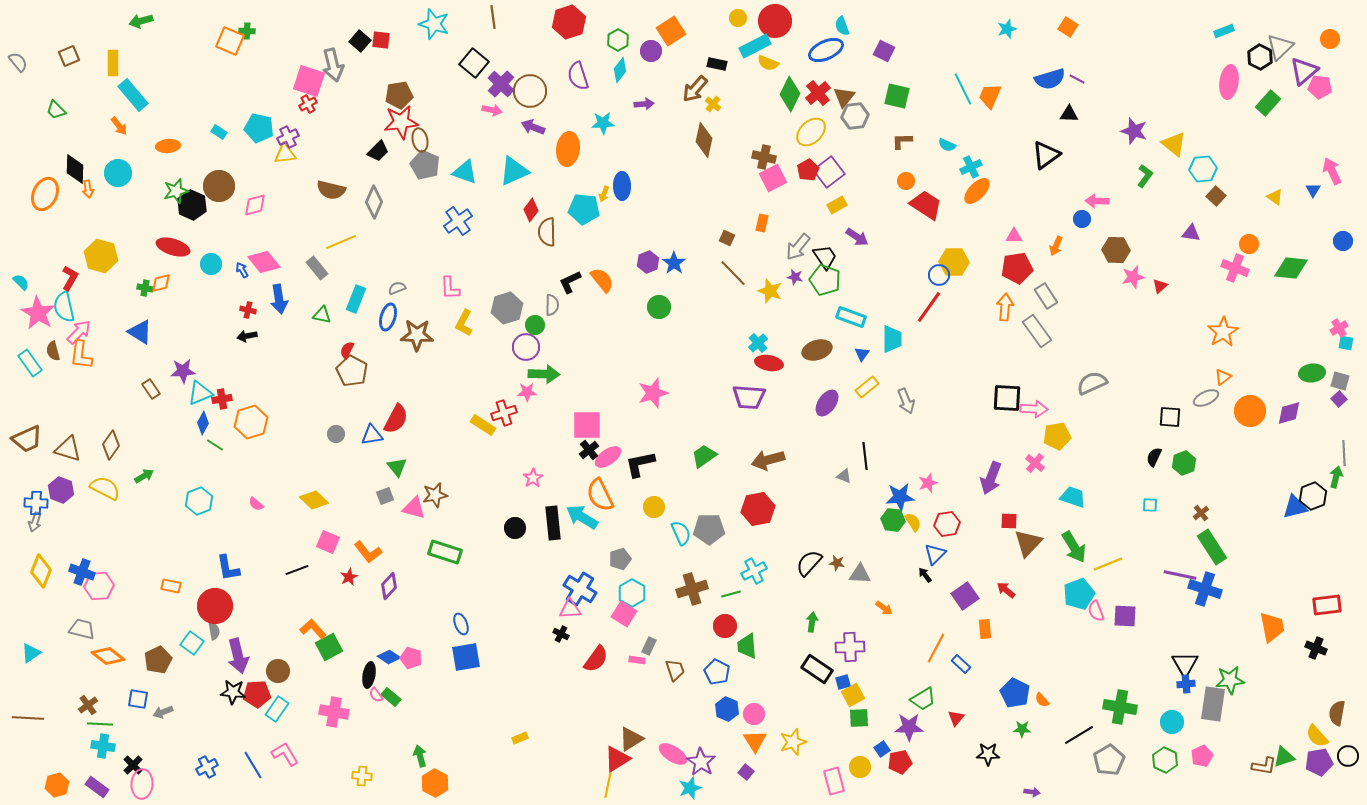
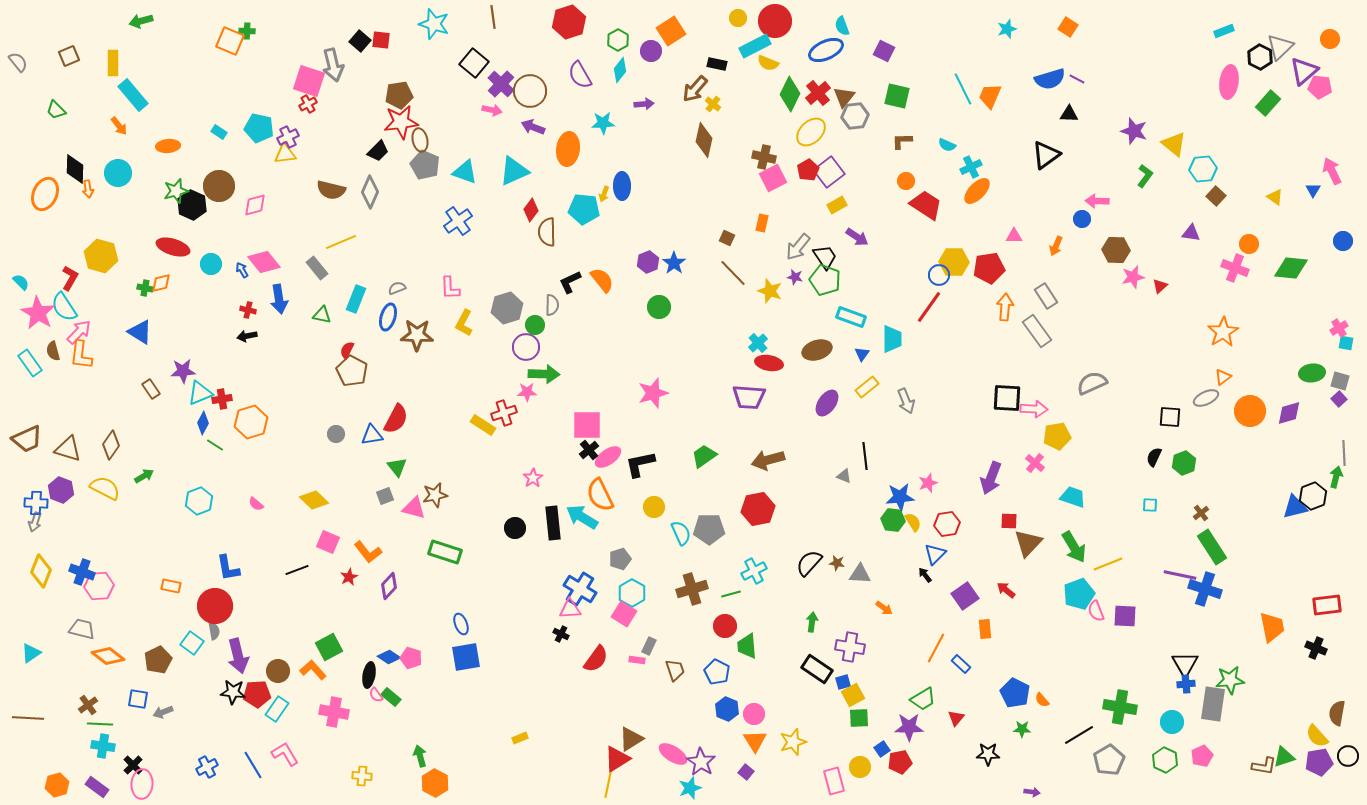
purple semicircle at (578, 76): moved 2 px right, 1 px up; rotated 12 degrees counterclockwise
gray diamond at (374, 202): moved 4 px left, 10 px up
red pentagon at (1017, 268): moved 28 px left
cyan semicircle at (64, 307): rotated 20 degrees counterclockwise
orange L-shape at (313, 629): moved 41 px down
purple cross at (850, 647): rotated 12 degrees clockwise
